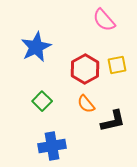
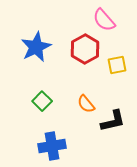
red hexagon: moved 20 px up
